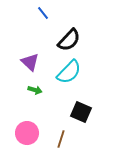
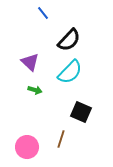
cyan semicircle: moved 1 px right
pink circle: moved 14 px down
